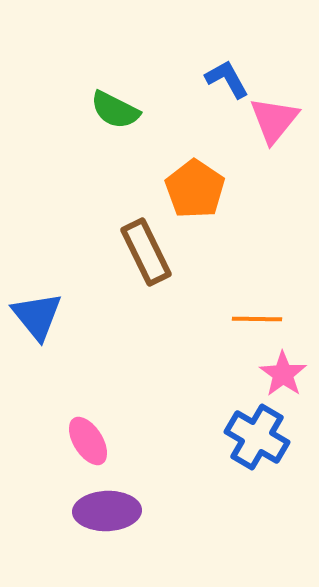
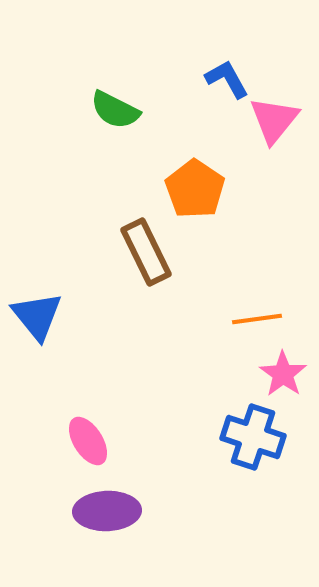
orange line: rotated 9 degrees counterclockwise
blue cross: moved 4 px left; rotated 12 degrees counterclockwise
